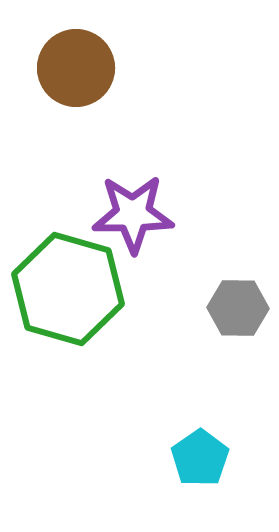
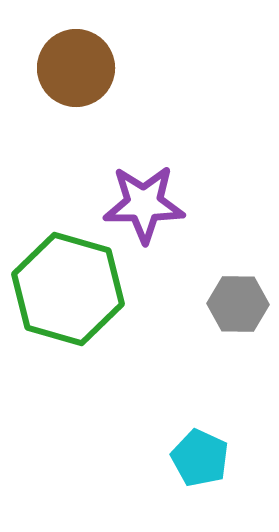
purple star: moved 11 px right, 10 px up
gray hexagon: moved 4 px up
cyan pentagon: rotated 12 degrees counterclockwise
